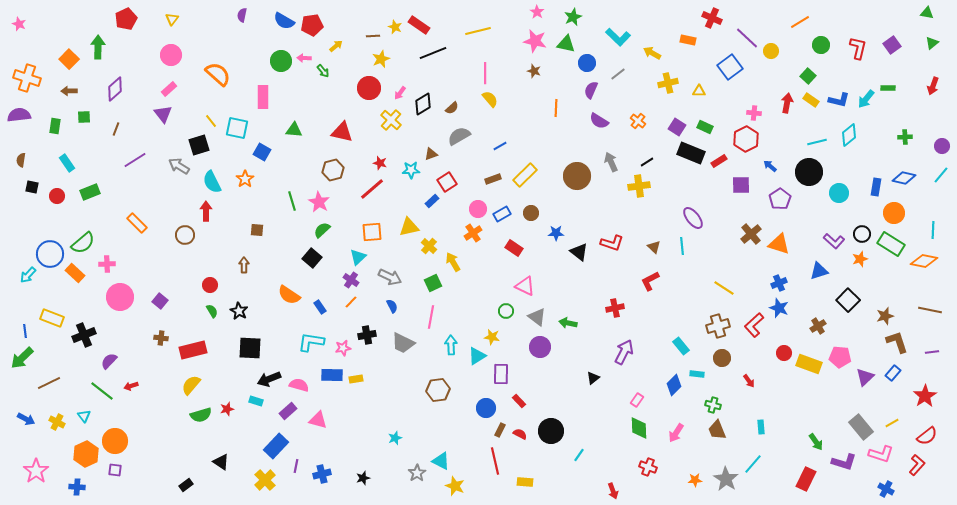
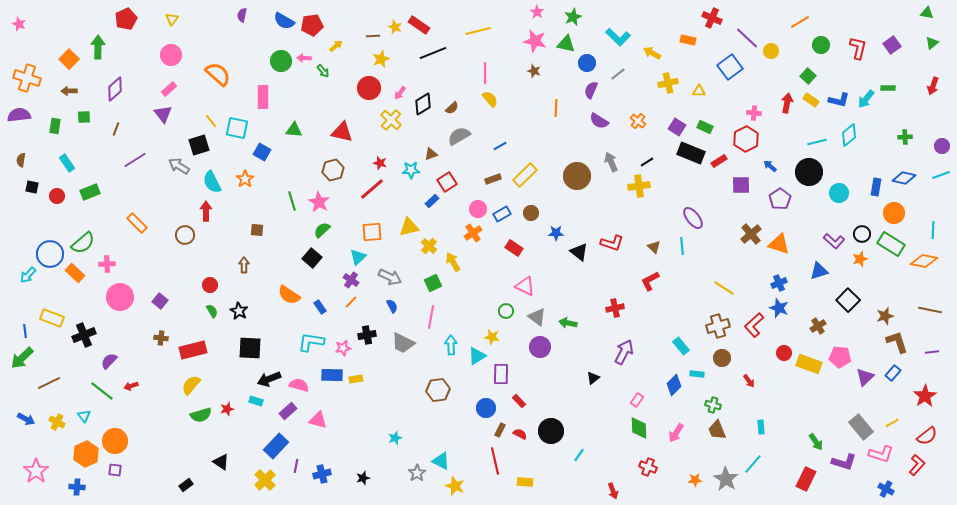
cyan line at (941, 175): rotated 30 degrees clockwise
